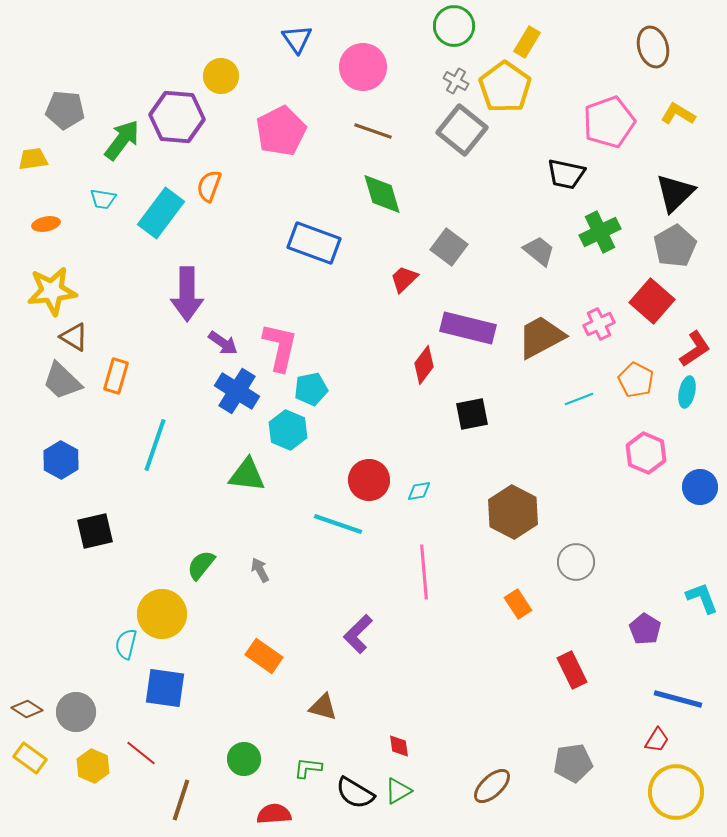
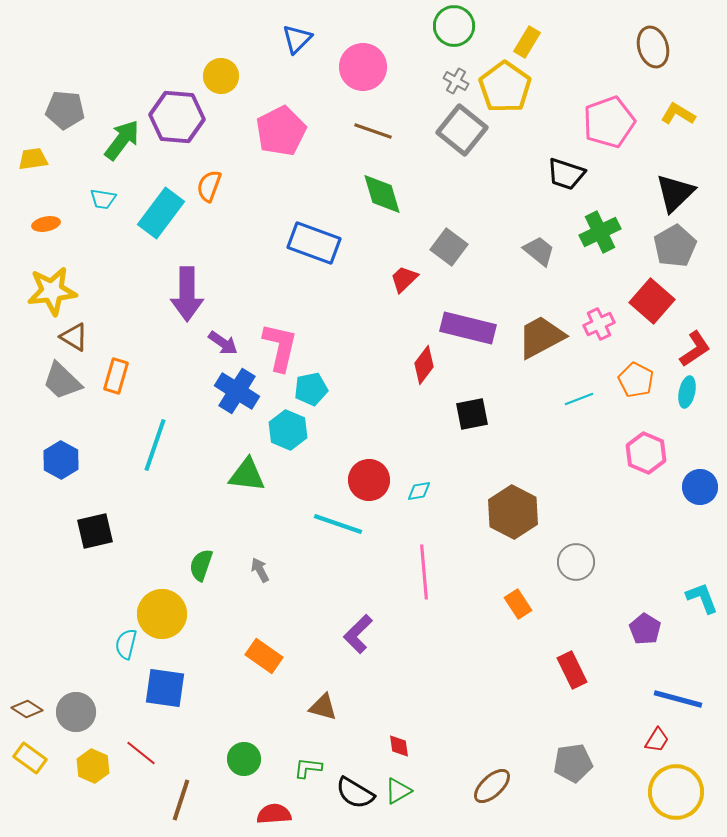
blue triangle at (297, 39): rotated 20 degrees clockwise
black trapezoid at (566, 174): rotated 6 degrees clockwise
green semicircle at (201, 565): rotated 20 degrees counterclockwise
